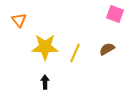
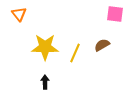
pink square: rotated 12 degrees counterclockwise
orange triangle: moved 6 px up
brown semicircle: moved 5 px left, 4 px up
